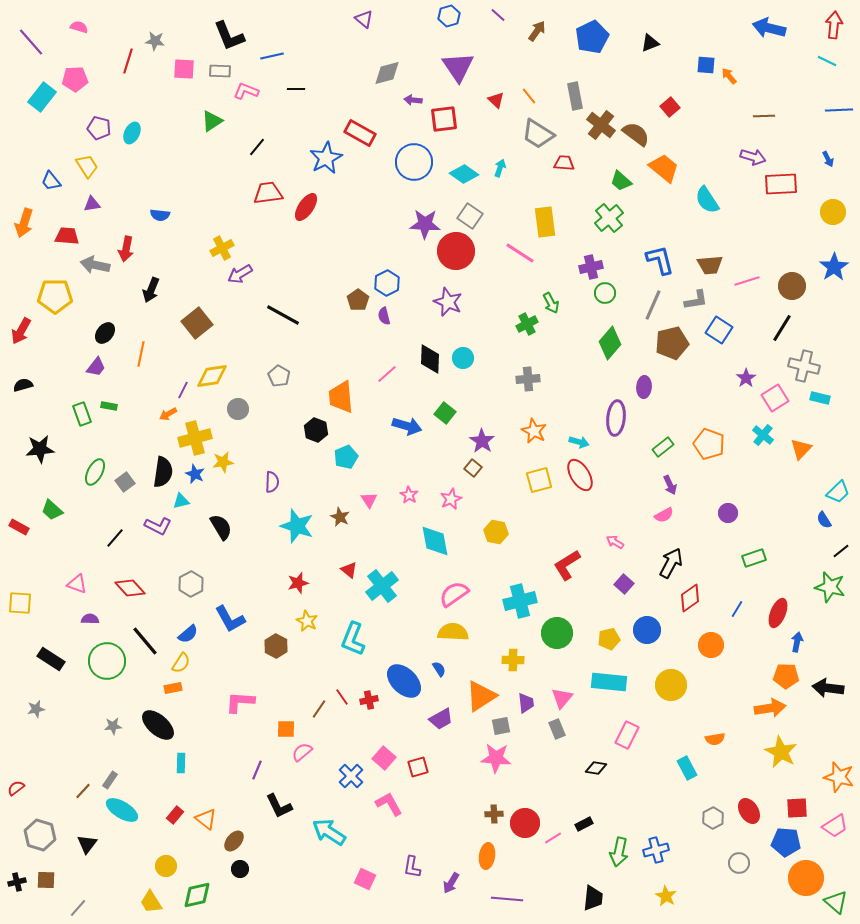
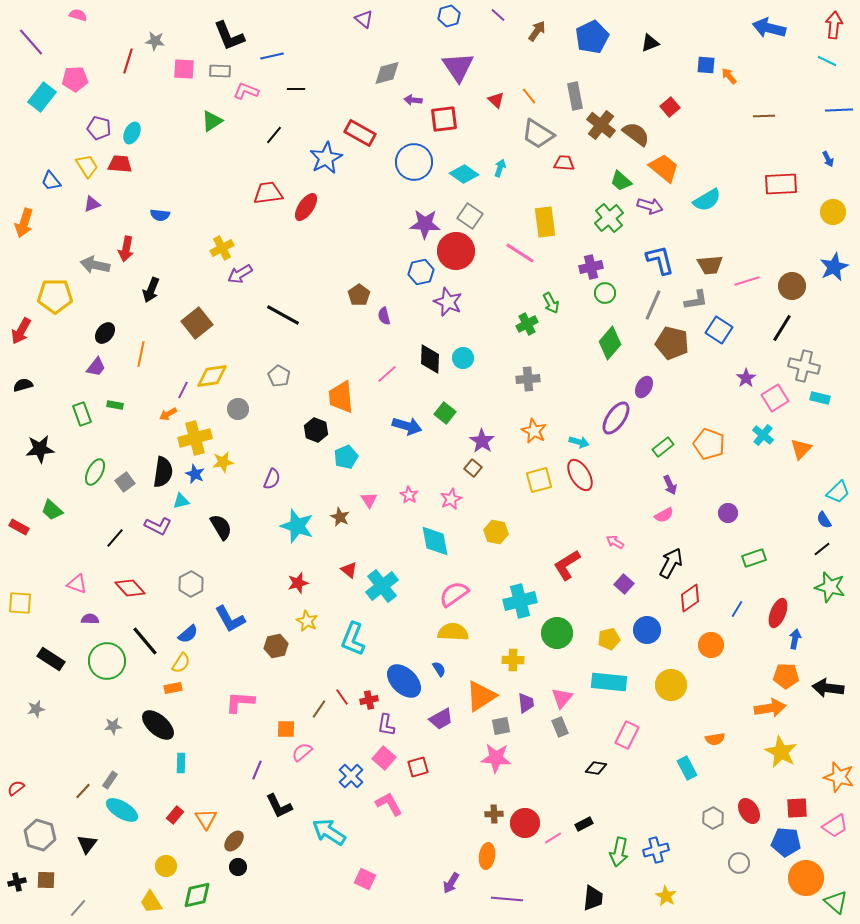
pink semicircle at (79, 27): moved 1 px left, 12 px up
black line at (257, 147): moved 17 px right, 12 px up
purple arrow at (753, 157): moved 103 px left, 49 px down
cyan semicircle at (707, 200): rotated 88 degrees counterclockwise
purple triangle at (92, 204): rotated 12 degrees counterclockwise
red trapezoid at (67, 236): moved 53 px right, 72 px up
blue star at (834, 267): rotated 8 degrees clockwise
blue hexagon at (387, 283): moved 34 px right, 11 px up; rotated 15 degrees clockwise
brown pentagon at (358, 300): moved 1 px right, 5 px up
brown pentagon at (672, 343): rotated 28 degrees clockwise
purple ellipse at (644, 387): rotated 25 degrees clockwise
green rectangle at (109, 406): moved 6 px right, 1 px up
purple ellipse at (616, 418): rotated 28 degrees clockwise
purple semicircle at (272, 482): moved 3 px up; rotated 20 degrees clockwise
black line at (841, 551): moved 19 px left, 2 px up
blue arrow at (797, 642): moved 2 px left, 3 px up
brown hexagon at (276, 646): rotated 20 degrees clockwise
gray rectangle at (557, 729): moved 3 px right, 2 px up
orange triangle at (206, 819): rotated 20 degrees clockwise
purple L-shape at (412, 867): moved 26 px left, 142 px up
black circle at (240, 869): moved 2 px left, 2 px up
